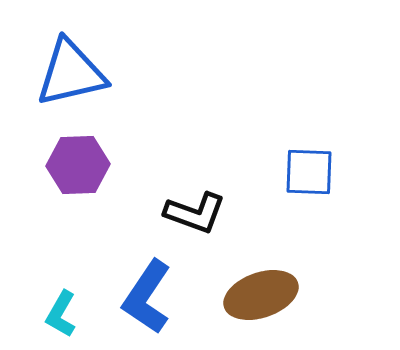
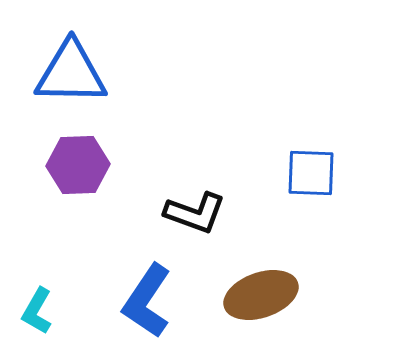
blue triangle: rotated 14 degrees clockwise
blue square: moved 2 px right, 1 px down
blue L-shape: moved 4 px down
cyan L-shape: moved 24 px left, 3 px up
